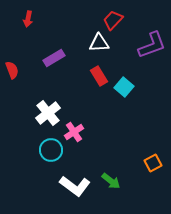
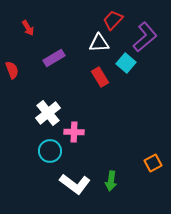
red arrow: moved 9 px down; rotated 42 degrees counterclockwise
purple L-shape: moved 7 px left, 8 px up; rotated 20 degrees counterclockwise
red rectangle: moved 1 px right, 1 px down
cyan square: moved 2 px right, 24 px up
pink cross: rotated 36 degrees clockwise
cyan circle: moved 1 px left, 1 px down
green arrow: rotated 60 degrees clockwise
white L-shape: moved 2 px up
